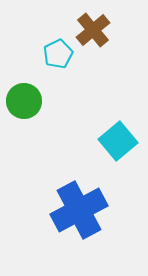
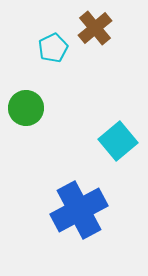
brown cross: moved 2 px right, 2 px up
cyan pentagon: moved 5 px left, 6 px up
green circle: moved 2 px right, 7 px down
